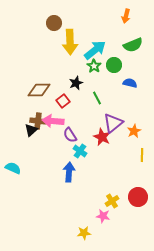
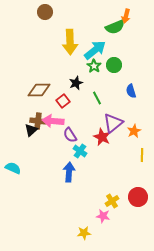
brown circle: moved 9 px left, 11 px up
green semicircle: moved 18 px left, 18 px up
blue semicircle: moved 1 px right, 8 px down; rotated 120 degrees counterclockwise
